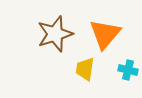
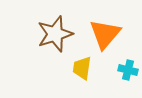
yellow trapezoid: moved 3 px left, 1 px up
